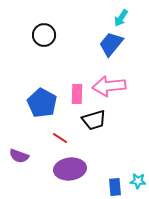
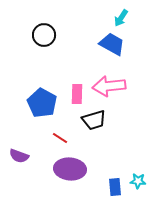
blue trapezoid: moved 1 px right; rotated 80 degrees clockwise
purple ellipse: rotated 12 degrees clockwise
